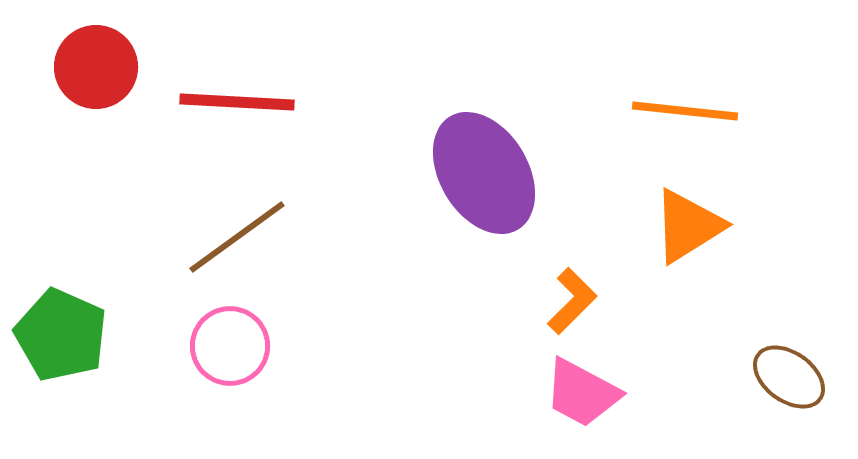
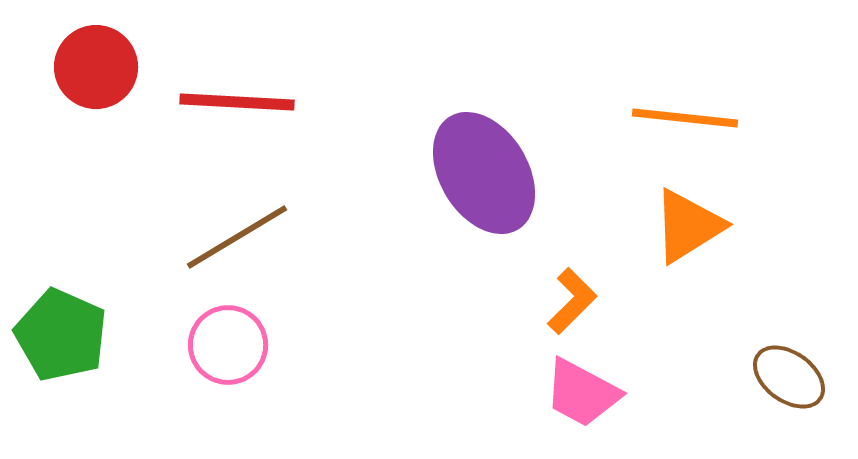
orange line: moved 7 px down
brown line: rotated 5 degrees clockwise
pink circle: moved 2 px left, 1 px up
